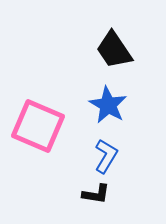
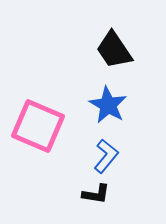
blue L-shape: rotated 8 degrees clockwise
